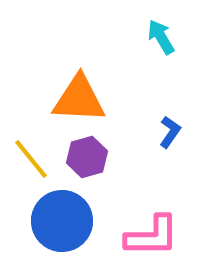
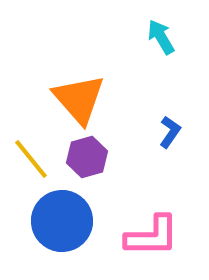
orange triangle: rotated 46 degrees clockwise
